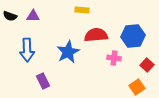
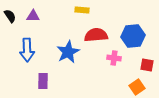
black semicircle: rotated 144 degrees counterclockwise
red square: rotated 32 degrees counterclockwise
purple rectangle: rotated 28 degrees clockwise
